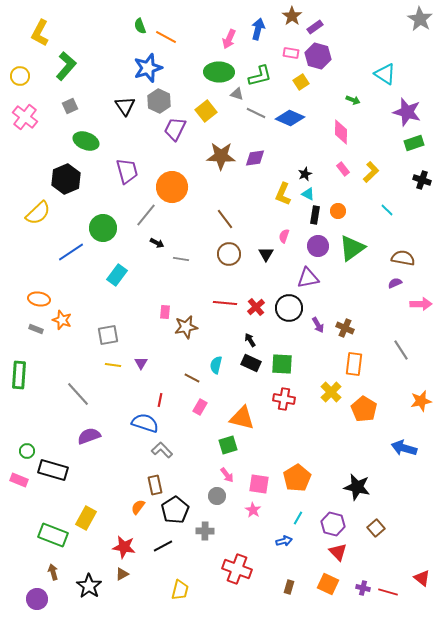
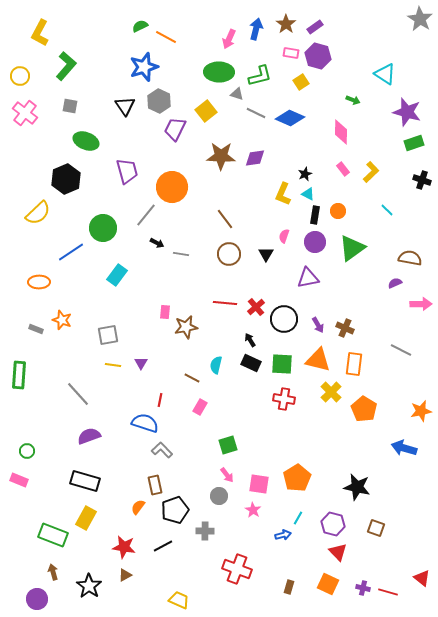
brown star at (292, 16): moved 6 px left, 8 px down
green semicircle at (140, 26): rotated 84 degrees clockwise
blue arrow at (258, 29): moved 2 px left
blue star at (148, 68): moved 4 px left, 1 px up
gray square at (70, 106): rotated 35 degrees clockwise
pink cross at (25, 117): moved 4 px up
purple circle at (318, 246): moved 3 px left, 4 px up
brown semicircle at (403, 258): moved 7 px right
gray line at (181, 259): moved 5 px up
orange ellipse at (39, 299): moved 17 px up; rotated 10 degrees counterclockwise
black circle at (289, 308): moved 5 px left, 11 px down
gray line at (401, 350): rotated 30 degrees counterclockwise
orange star at (421, 401): moved 10 px down
orange triangle at (242, 418): moved 76 px right, 58 px up
black rectangle at (53, 470): moved 32 px right, 11 px down
gray circle at (217, 496): moved 2 px right
black pentagon at (175, 510): rotated 12 degrees clockwise
brown square at (376, 528): rotated 30 degrees counterclockwise
blue arrow at (284, 541): moved 1 px left, 6 px up
brown triangle at (122, 574): moved 3 px right, 1 px down
yellow trapezoid at (180, 590): moved 1 px left, 10 px down; rotated 80 degrees counterclockwise
